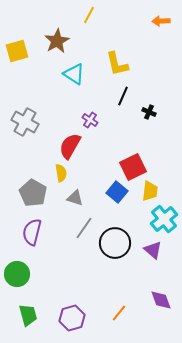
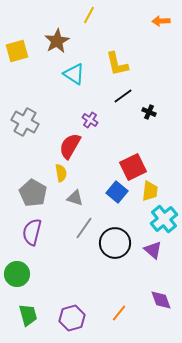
black line: rotated 30 degrees clockwise
